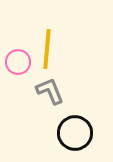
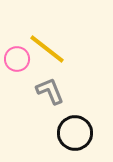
yellow line: rotated 57 degrees counterclockwise
pink circle: moved 1 px left, 3 px up
